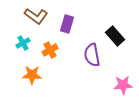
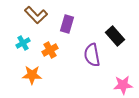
brown L-shape: moved 1 px up; rotated 10 degrees clockwise
